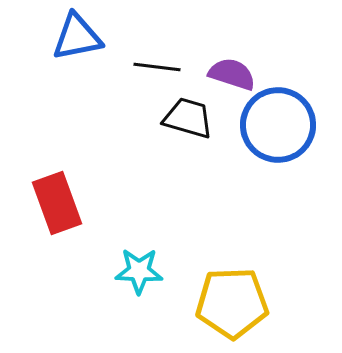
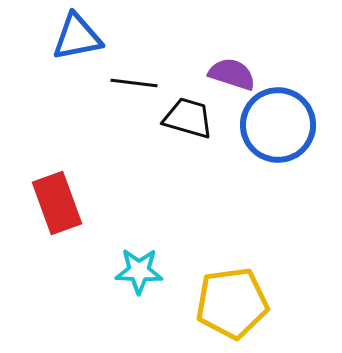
black line: moved 23 px left, 16 px down
yellow pentagon: rotated 6 degrees counterclockwise
